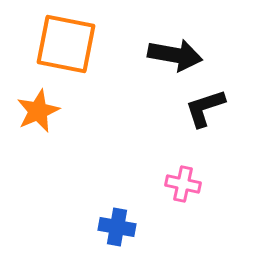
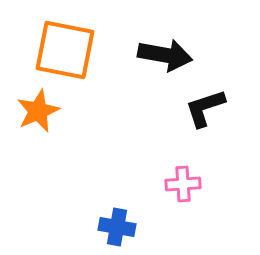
orange square: moved 1 px left, 6 px down
black arrow: moved 10 px left
pink cross: rotated 16 degrees counterclockwise
